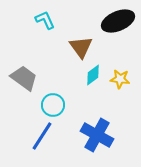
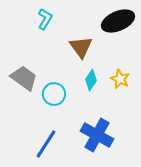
cyan L-shape: moved 1 px up; rotated 55 degrees clockwise
cyan diamond: moved 2 px left, 5 px down; rotated 20 degrees counterclockwise
yellow star: rotated 18 degrees clockwise
cyan circle: moved 1 px right, 11 px up
blue line: moved 4 px right, 8 px down
